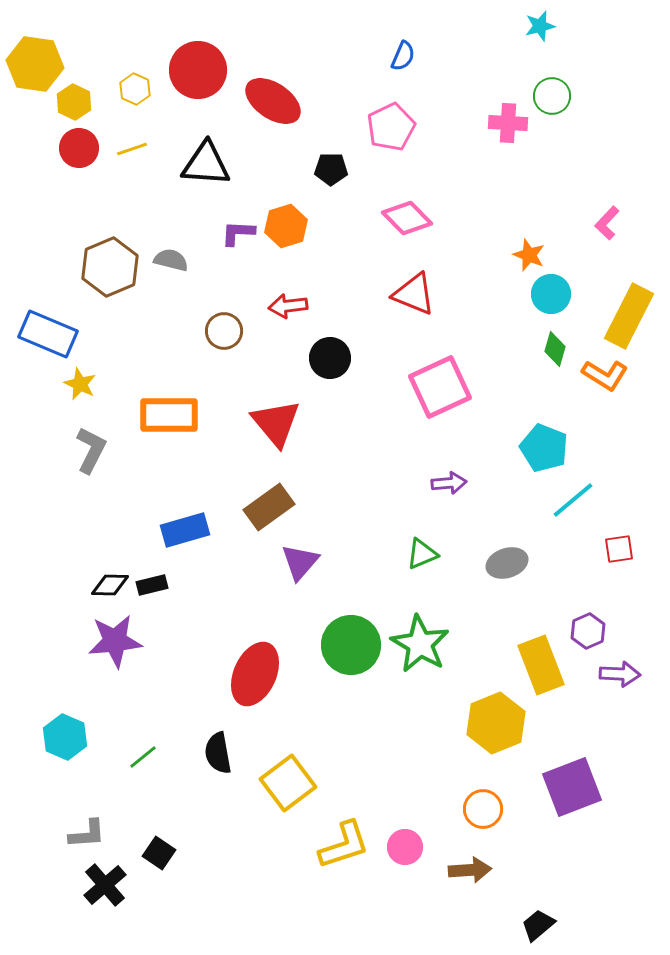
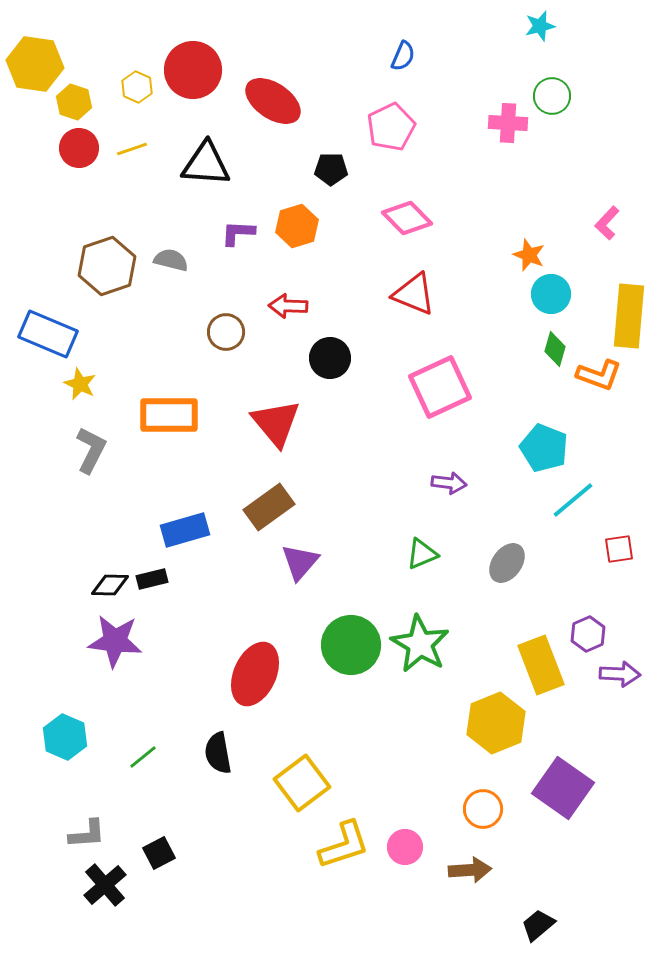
red circle at (198, 70): moved 5 px left
yellow hexagon at (135, 89): moved 2 px right, 2 px up
yellow hexagon at (74, 102): rotated 8 degrees counterclockwise
orange hexagon at (286, 226): moved 11 px right
brown hexagon at (110, 267): moved 3 px left, 1 px up; rotated 4 degrees clockwise
red arrow at (288, 306): rotated 9 degrees clockwise
yellow rectangle at (629, 316): rotated 22 degrees counterclockwise
brown circle at (224, 331): moved 2 px right, 1 px down
orange L-shape at (605, 375): moved 6 px left; rotated 12 degrees counterclockwise
purple arrow at (449, 483): rotated 12 degrees clockwise
gray ellipse at (507, 563): rotated 36 degrees counterclockwise
black rectangle at (152, 585): moved 6 px up
purple hexagon at (588, 631): moved 3 px down
purple star at (115, 641): rotated 12 degrees clockwise
yellow square at (288, 783): moved 14 px right
purple square at (572, 787): moved 9 px left, 1 px down; rotated 34 degrees counterclockwise
black square at (159, 853): rotated 28 degrees clockwise
